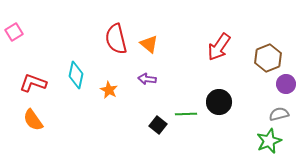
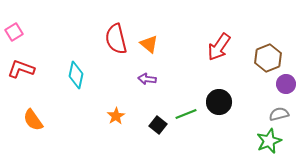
red L-shape: moved 12 px left, 14 px up
orange star: moved 7 px right, 26 px down; rotated 12 degrees clockwise
green line: rotated 20 degrees counterclockwise
